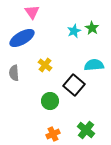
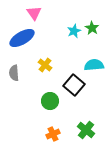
pink triangle: moved 2 px right, 1 px down
